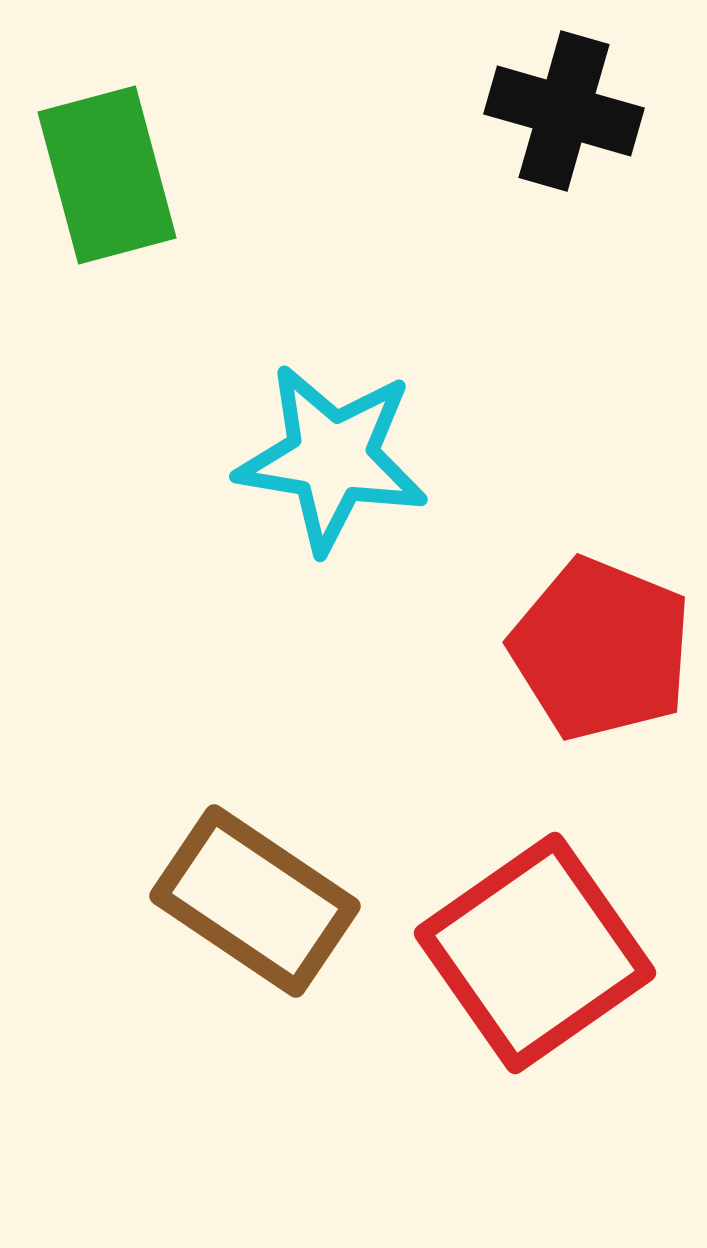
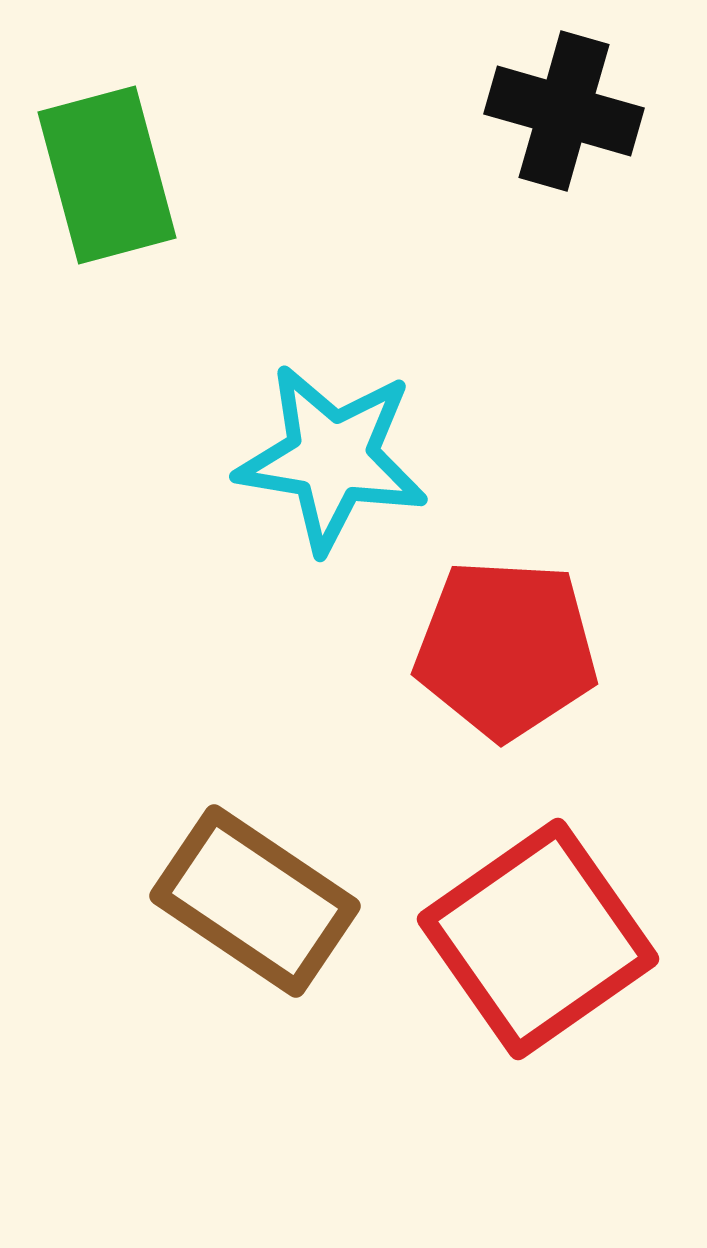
red pentagon: moved 95 px left; rotated 19 degrees counterclockwise
red square: moved 3 px right, 14 px up
